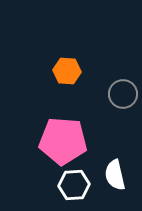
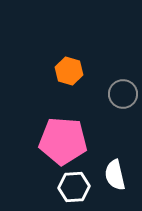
orange hexagon: moved 2 px right; rotated 12 degrees clockwise
white hexagon: moved 2 px down
